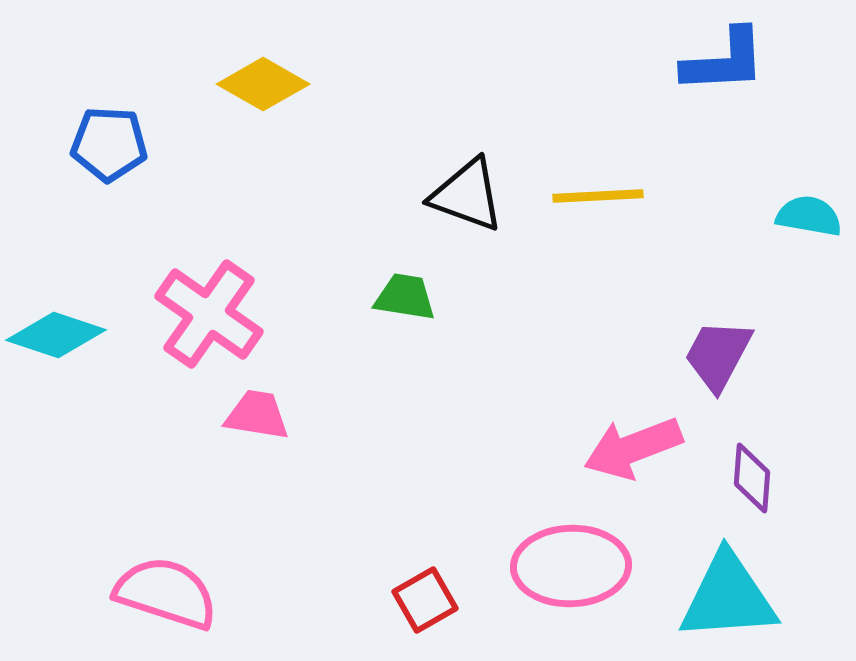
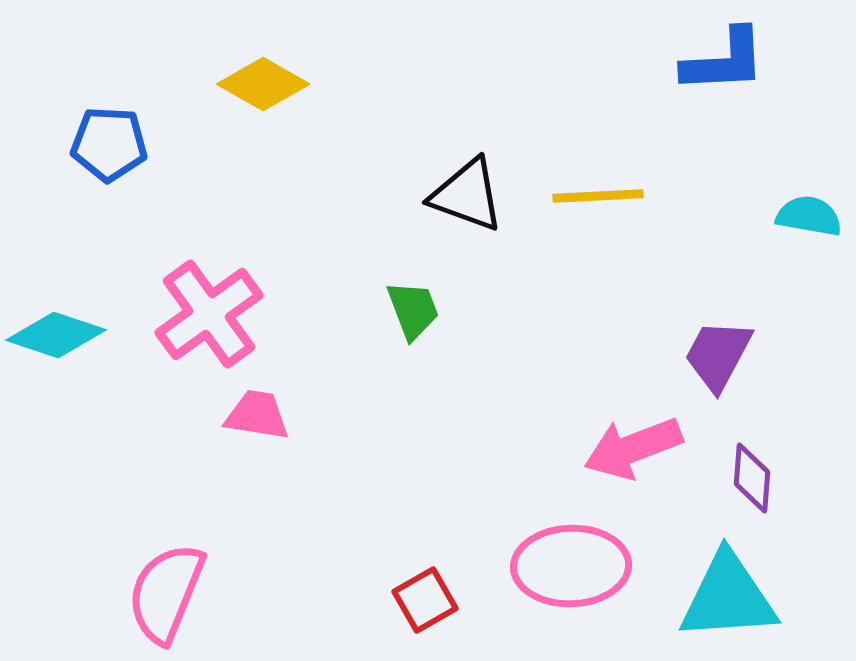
green trapezoid: moved 8 px right, 13 px down; rotated 60 degrees clockwise
pink cross: rotated 19 degrees clockwise
pink semicircle: rotated 86 degrees counterclockwise
